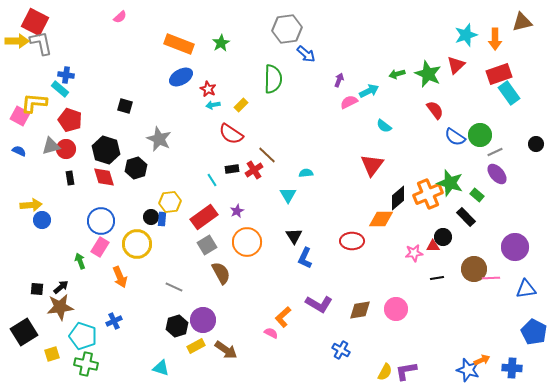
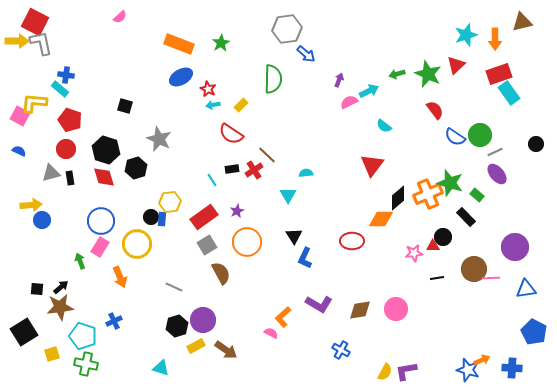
gray triangle at (51, 146): moved 27 px down
